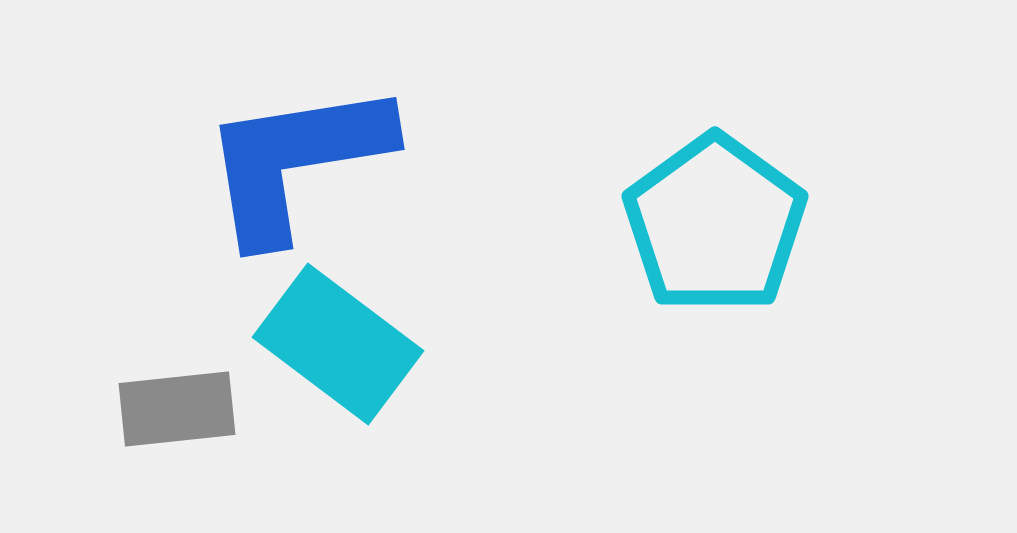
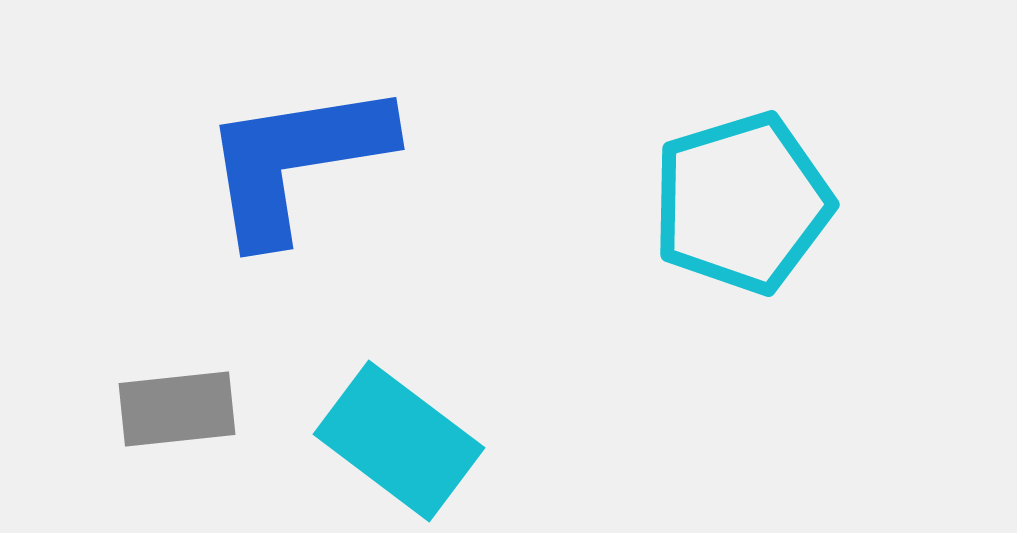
cyan pentagon: moved 27 px right, 21 px up; rotated 19 degrees clockwise
cyan rectangle: moved 61 px right, 97 px down
